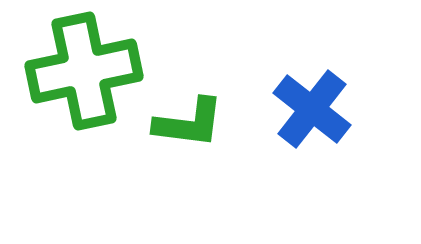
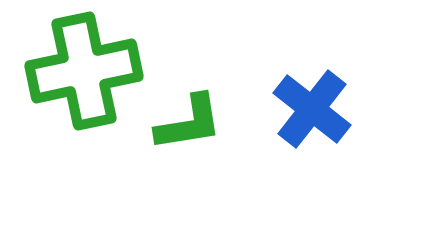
green L-shape: rotated 16 degrees counterclockwise
